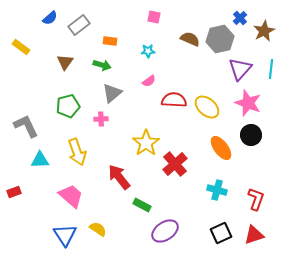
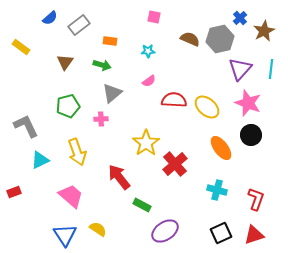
cyan triangle: rotated 24 degrees counterclockwise
